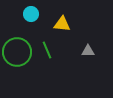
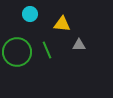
cyan circle: moved 1 px left
gray triangle: moved 9 px left, 6 px up
